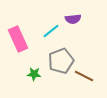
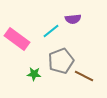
pink rectangle: moved 1 px left; rotated 30 degrees counterclockwise
